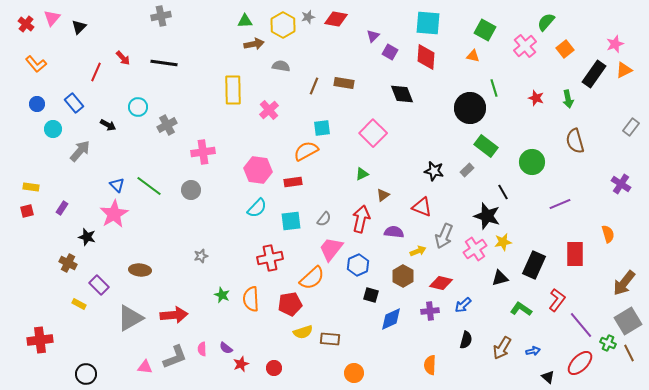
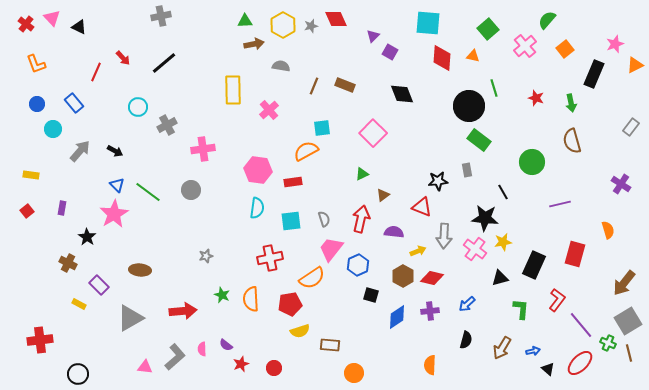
gray star at (308, 17): moved 3 px right, 9 px down
pink triangle at (52, 18): rotated 24 degrees counterclockwise
red diamond at (336, 19): rotated 55 degrees clockwise
green semicircle at (546, 22): moved 1 px right, 2 px up
black triangle at (79, 27): rotated 49 degrees counterclockwise
green square at (485, 30): moved 3 px right, 1 px up; rotated 20 degrees clockwise
red diamond at (426, 57): moved 16 px right, 1 px down
black line at (164, 63): rotated 48 degrees counterclockwise
orange L-shape at (36, 64): rotated 20 degrees clockwise
orange triangle at (624, 70): moved 11 px right, 5 px up
black rectangle at (594, 74): rotated 12 degrees counterclockwise
brown rectangle at (344, 83): moved 1 px right, 2 px down; rotated 12 degrees clockwise
green arrow at (568, 99): moved 3 px right, 4 px down
black circle at (470, 108): moved 1 px left, 2 px up
black arrow at (108, 125): moved 7 px right, 26 px down
brown semicircle at (575, 141): moved 3 px left
green rectangle at (486, 146): moved 7 px left, 6 px up
pink cross at (203, 152): moved 3 px up
gray rectangle at (467, 170): rotated 56 degrees counterclockwise
black star at (434, 171): moved 4 px right, 10 px down; rotated 18 degrees counterclockwise
green line at (149, 186): moved 1 px left, 6 px down
yellow rectangle at (31, 187): moved 12 px up
purple line at (560, 204): rotated 10 degrees clockwise
purple rectangle at (62, 208): rotated 24 degrees counterclockwise
cyan semicircle at (257, 208): rotated 35 degrees counterclockwise
red square at (27, 211): rotated 24 degrees counterclockwise
black star at (487, 216): moved 2 px left, 2 px down; rotated 12 degrees counterclockwise
gray semicircle at (324, 219): rotated 56 degrees counterclockwise
orange semicircle at (608, 234): moved 4 px up
gray arrow at (444, 236): rotated 20 degrees counterclockwise
black star at (87, 237): rotated 18 degrees clockwise
pink cross at (475, 249): rotated 20 degrees counterclockwise
red rectangle at (575, 254): rotated 15 degrees clockwise
gray star at (201, 256): moved 5 px right
orange semicircle at (312, 278): rotated 8 degrees clockwise
red diamond at (441, 283): moved 9 px left, 5 px up
blue arrow at (463, 305): moved 4 px right, 1 px up
green L-shape at (521, 309): rotated 60 degrees clockwise
red arrow at (174, 315): moved 9 px right, 4 px up
blue diamond at (391, 319): moved 6 px right, 2 px up; rotated 10 degrees counterclockwise
yellow semicircle at (303, 332): moved 3 px left, 1 px up
brown rectangle at (330, 339): moved 6 px down
purple semicircle at (226, 348): moved 3 px up
brown line at (629, 353): rotated 12 degrees clockwise
gray L-shape at (175, 357): rotated 20 degrees counterclockwise
black circle at (86, 374): moved 8 px left
black triangle at (548, 377): moved 8 px up
